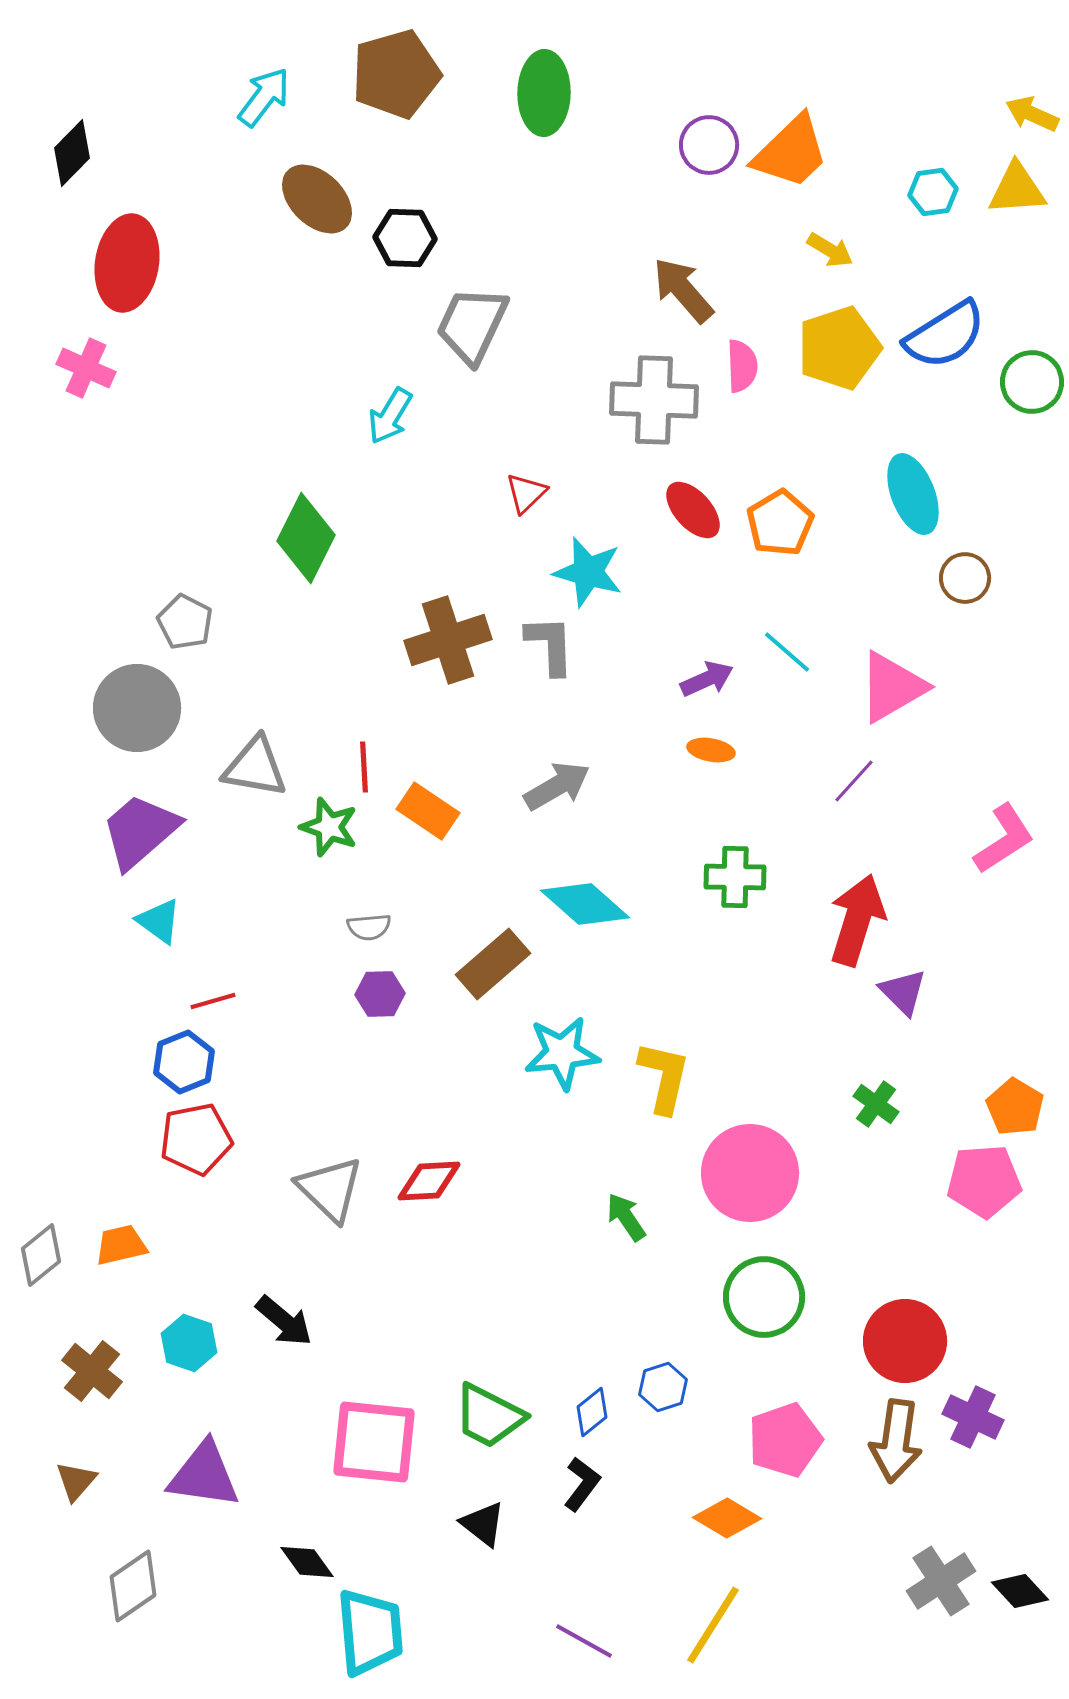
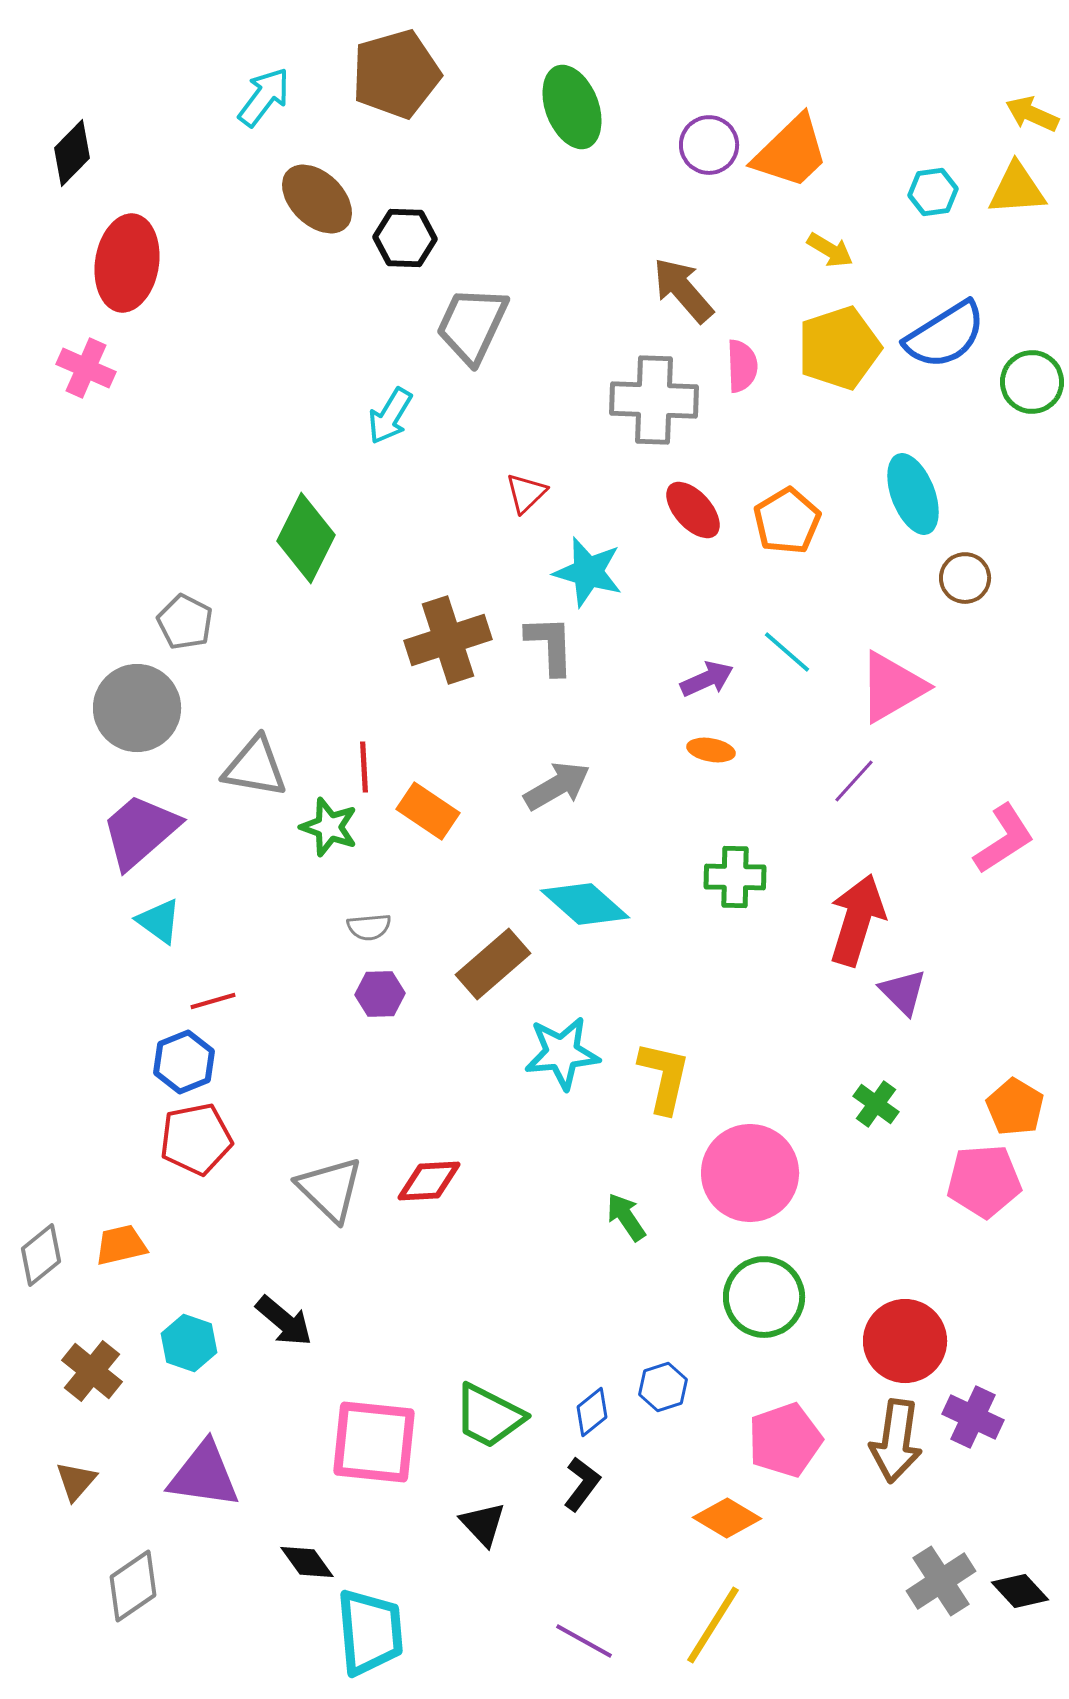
green ellipse at (544, 93): moved 28 px right, 14 px down; rotated 22 degrees counterclockwise
orange pentagon at (780, 523): moved 7 px right, 2 px up
black triangle at (483, 1524): rotated 9 degrees clockwise
